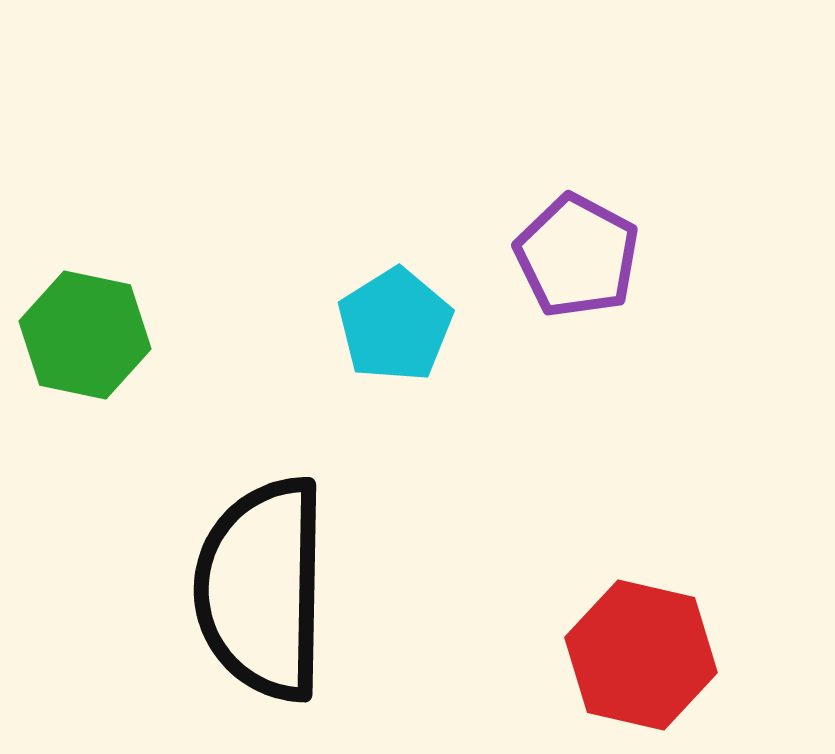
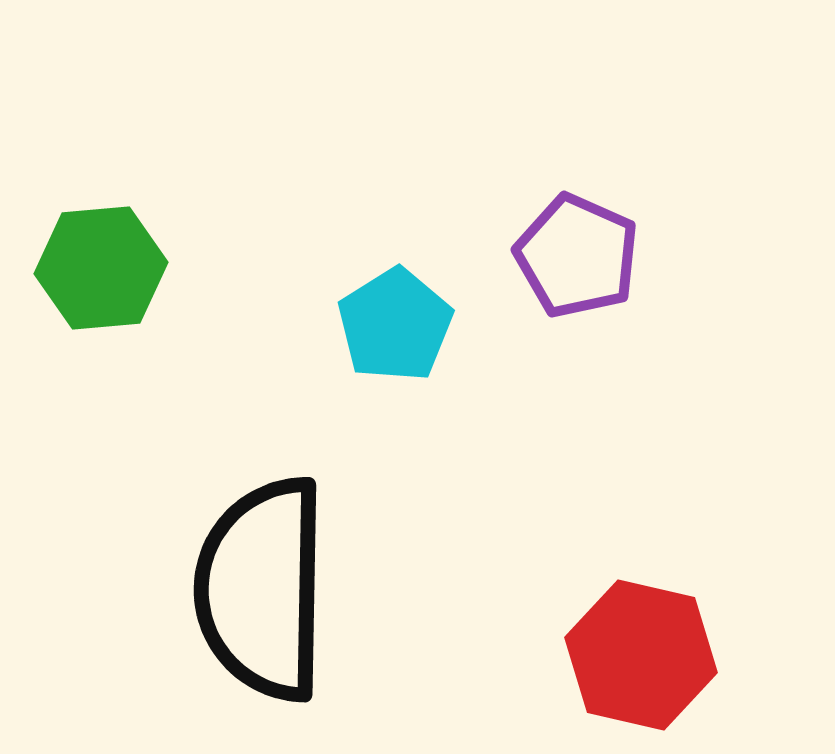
purple pentagon: rotated 4 degrees counterclockwise
green hexagon: moved 16 px right, 67 px up; rotated 17 degrees counterclockwise
